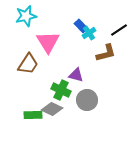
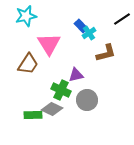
black line: moved 3 px right, 11 px up
pink triangle: moved 1 px right, 2 px down
purple triangle: rotated 28 degrees counterclockwise
